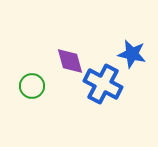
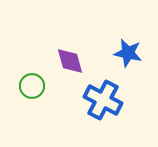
blue star: moved 4 px left, 1 px up
blue cross: moved 16 px down
